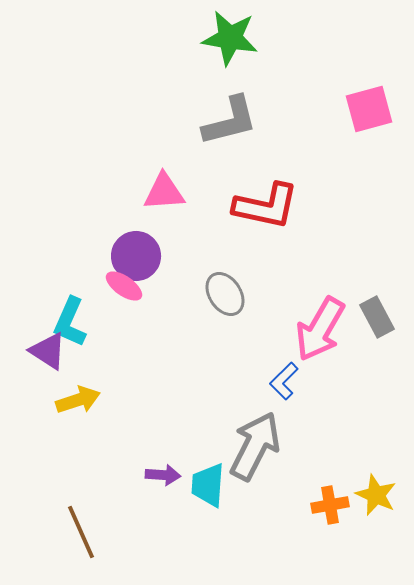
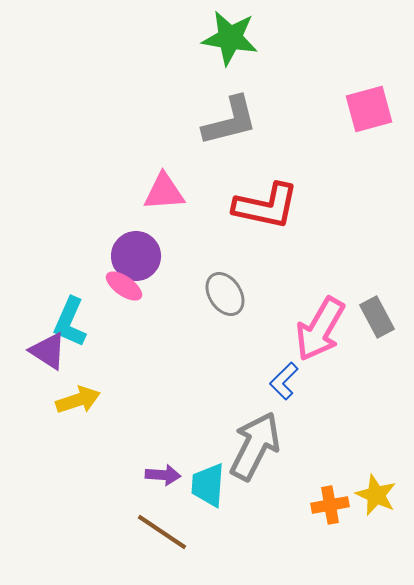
brown line: moved 81 px right; rotated 32 degrees counterclockwise
